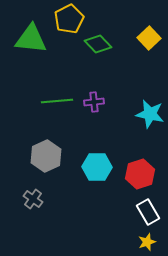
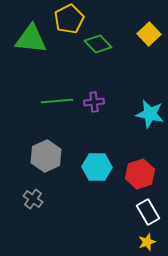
yellow square: moved 4 px up
